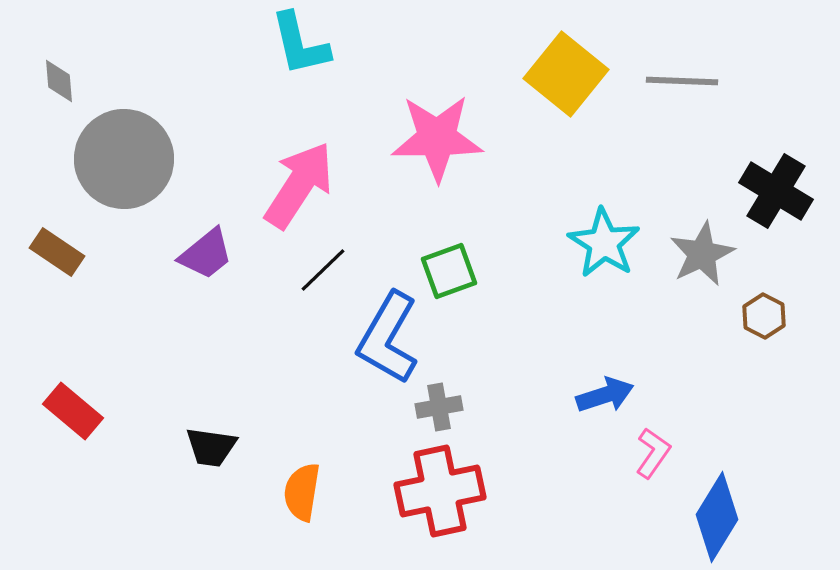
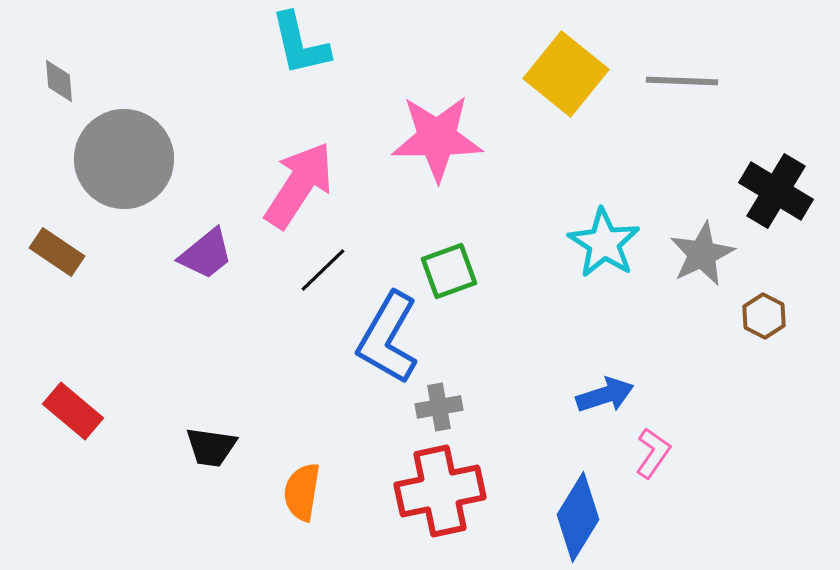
blue diamond: moved 139 px left
